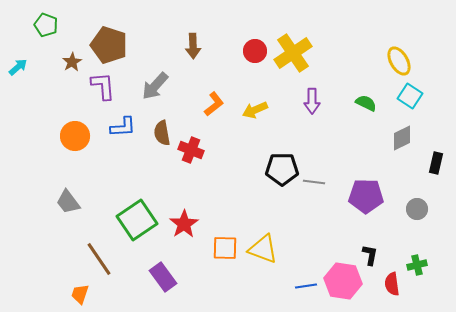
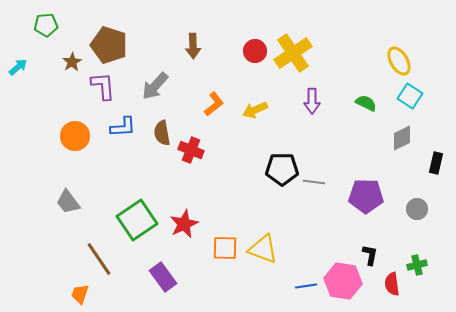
green pentagon: rotated 25 degrees counterclockwise
red star: rotated 8 degrees clockwise
